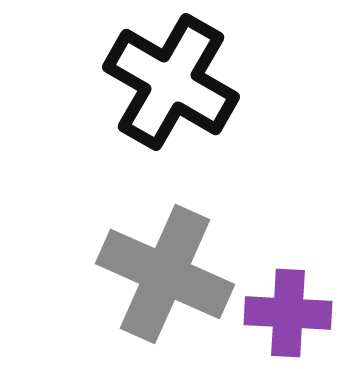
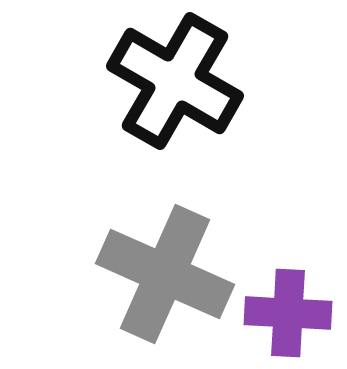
black cross: moved 4 px right, 1 px up
